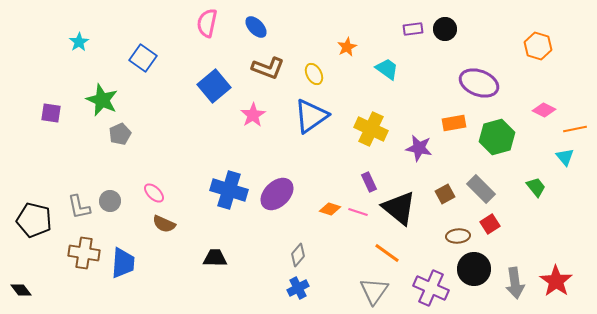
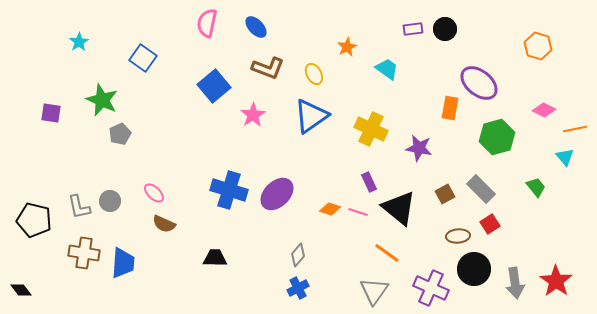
purple ellipse at (479, 83): rotated 18 degrees clockwise
orange rectangle at (454, 123): moved 4 px left, 15 px up; rotated 70 degrees counterclockwise
